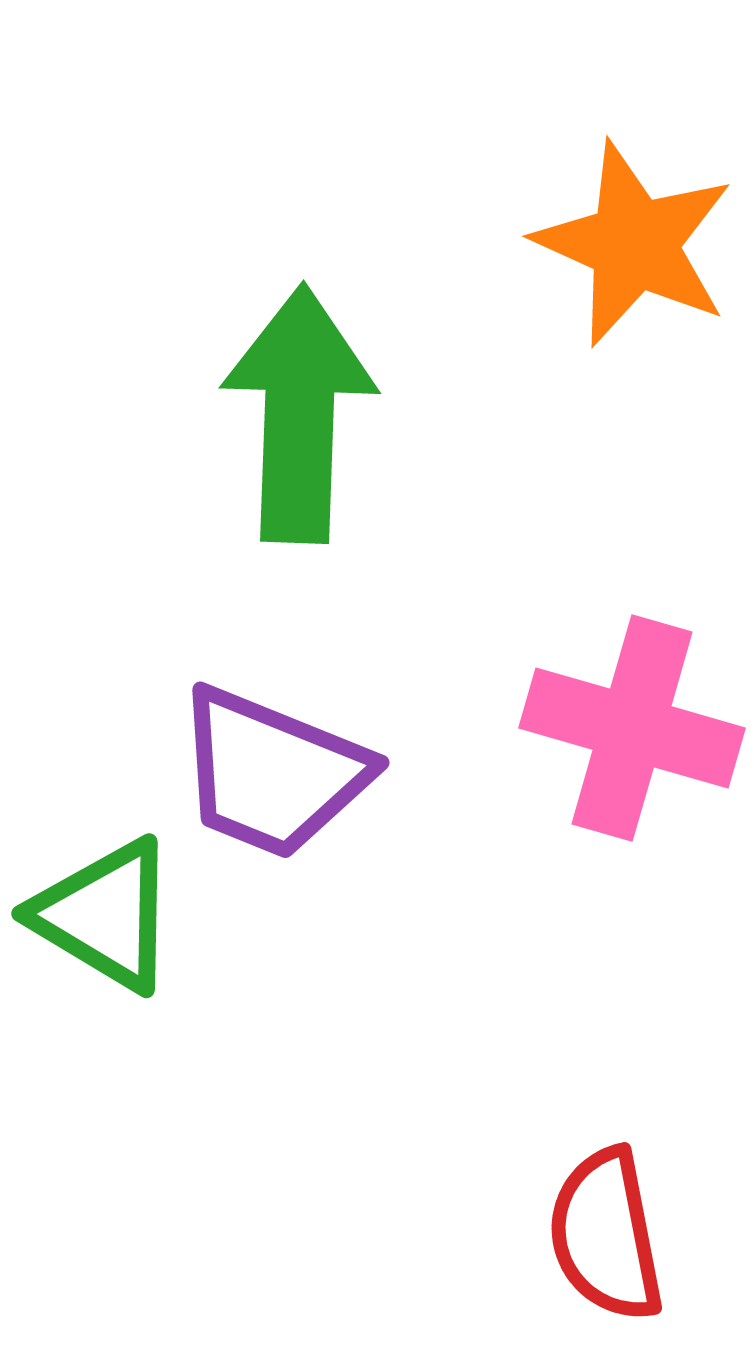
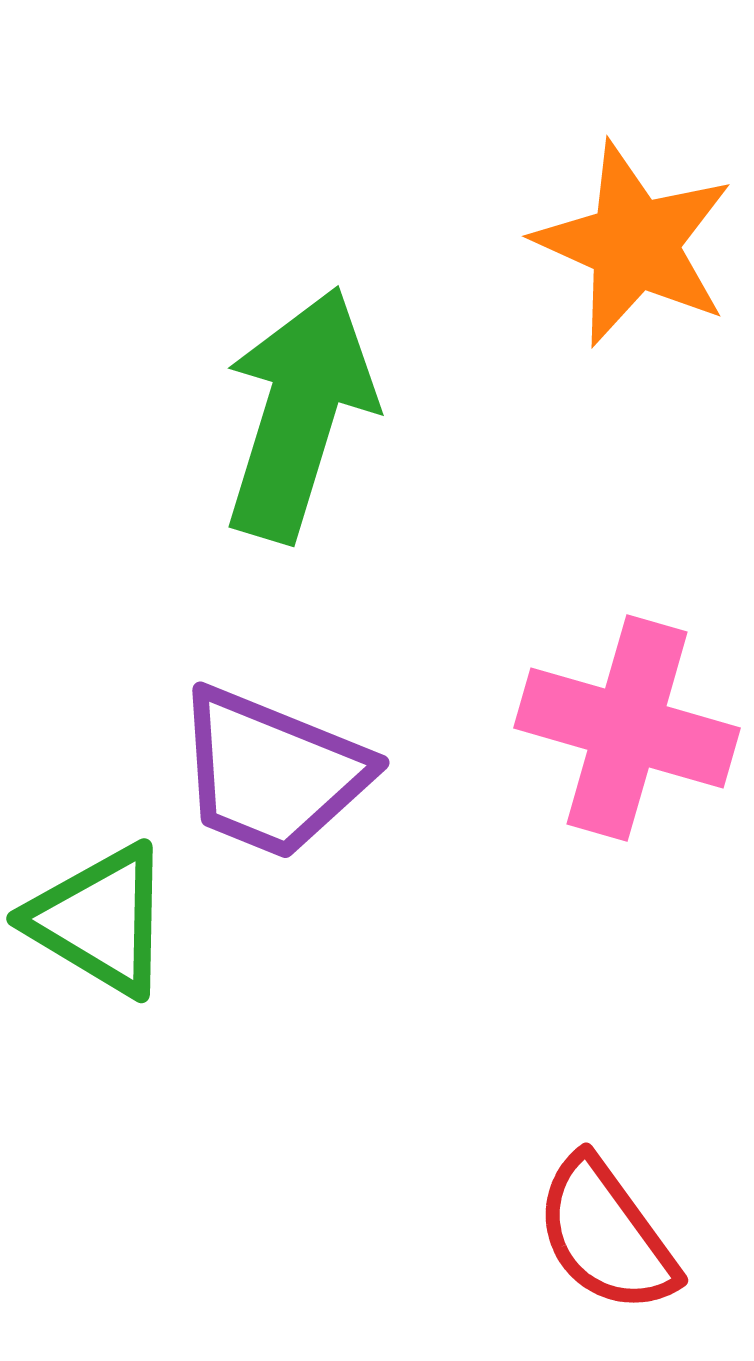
green arrow: rotated 15 degrees clockwise
pink cross: moved 5 px left
green triangle: moved 5 px left, 5 px down
red semicircle: rotated 25 degrees counterclockwise
